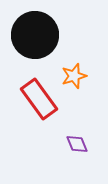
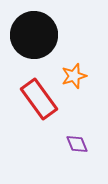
black circle: moved 1 px left
